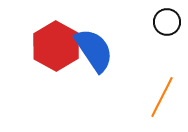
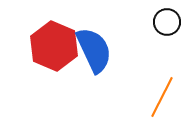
red hexagon: moved 2 px left; rotated 6 degrees counterclockwise
blue semicircle: rotated 9 degrees clockwise
